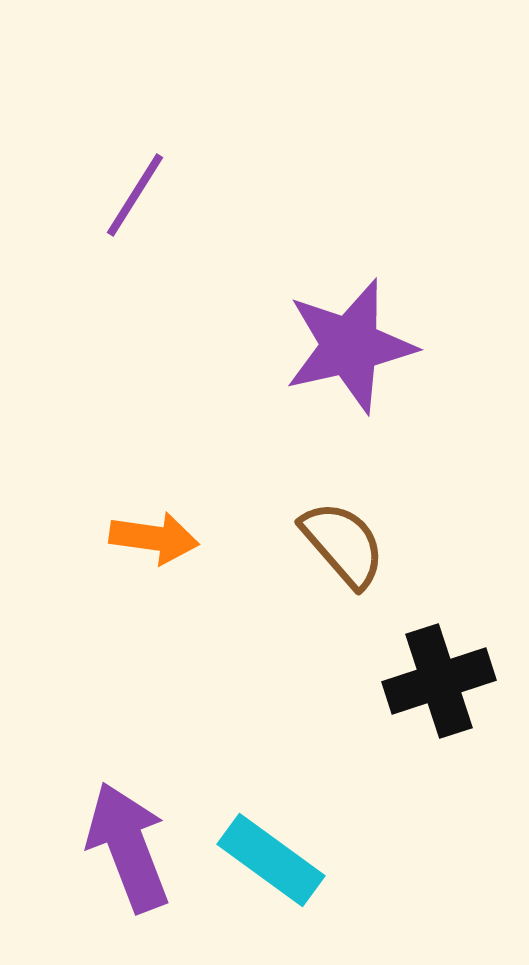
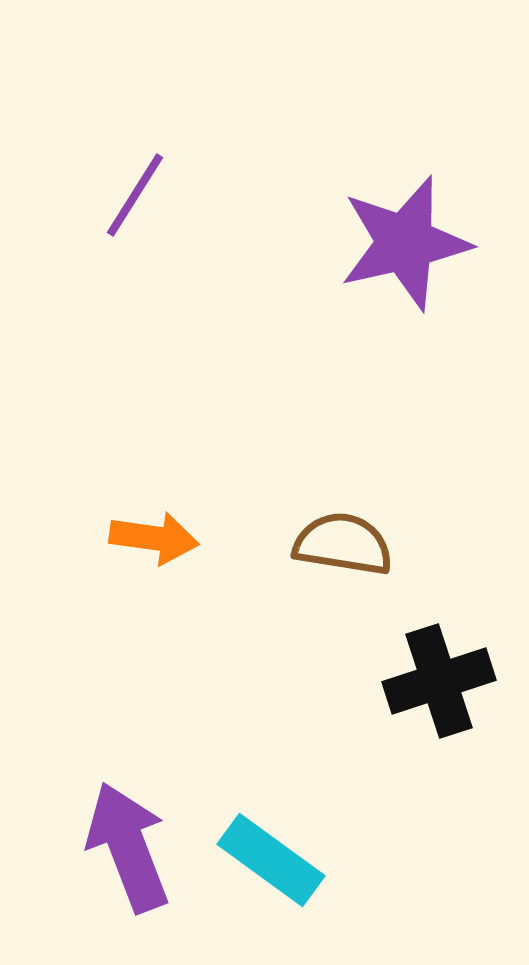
purple star: moved 55 px right, 103 px up
brown semicircle: rotated 40 degrees counterclockwise
